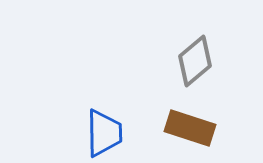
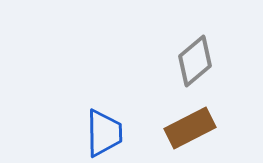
brown rectangle: rotated 45 degrees counterclockwise
